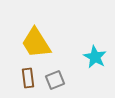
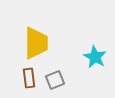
yellow trapezoid: rotated 148 degrees counterclockwise
brown rectangle: moved 1 px right
